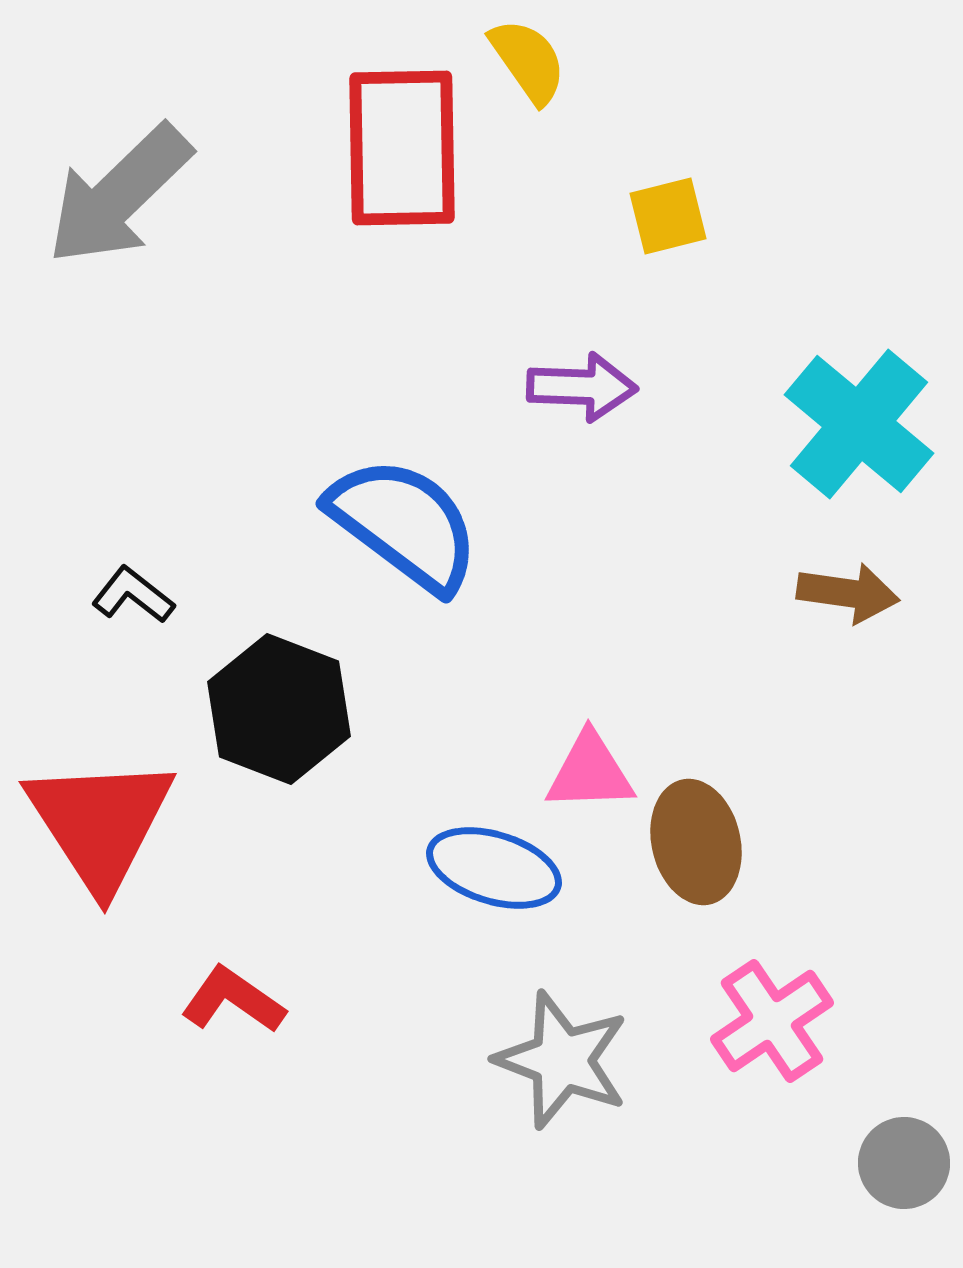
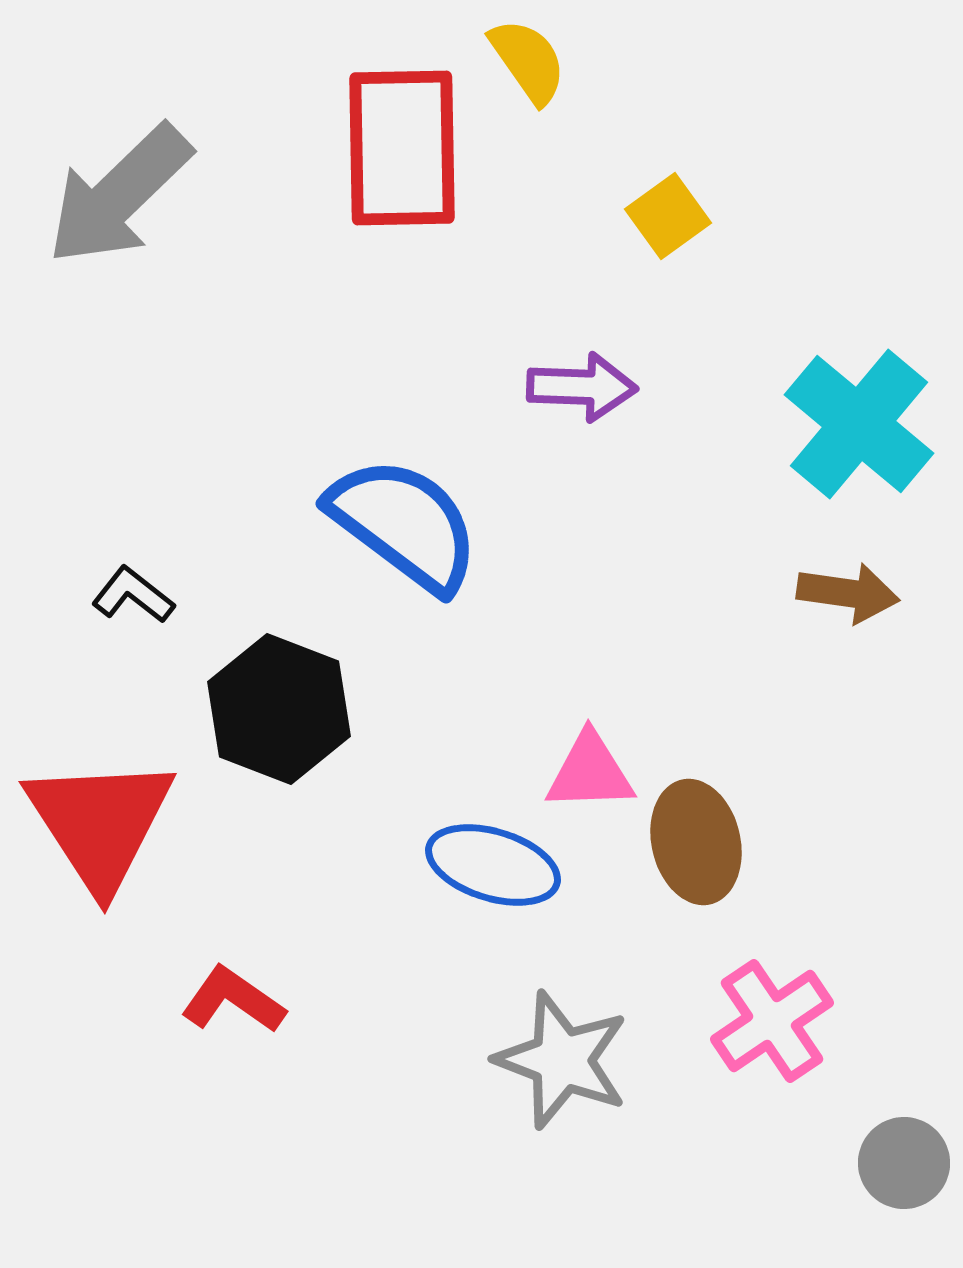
yellow square: rotated 22 degrees counterclockwise
blue ellipse: moved 1 px left, 3 px up
